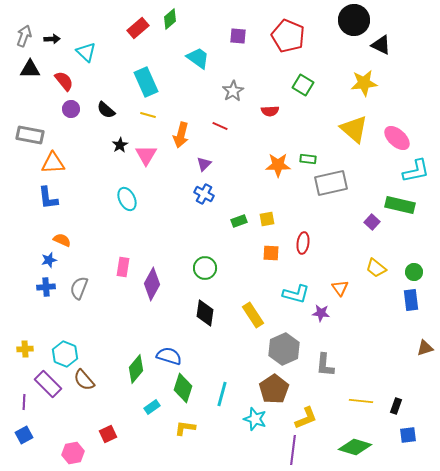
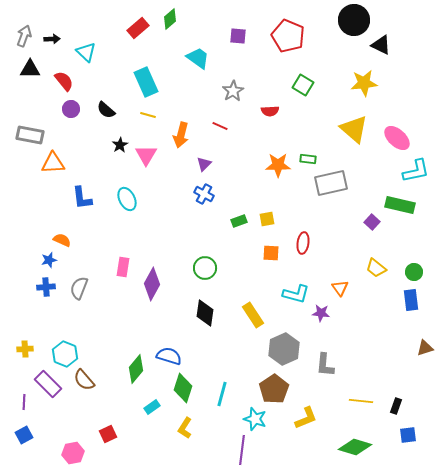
blue L-shape at (48, 198): moved 34 px right
yellow L-shape at (185, 428): rotated 65 degrees counterclockwise
purple line at (293, 450): moved 51 px left
